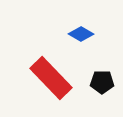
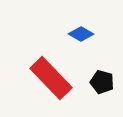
black pentagon: rotated 15 degrees clockwise
